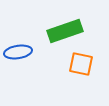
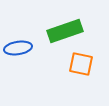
blue ellipse: moved 4 px up
